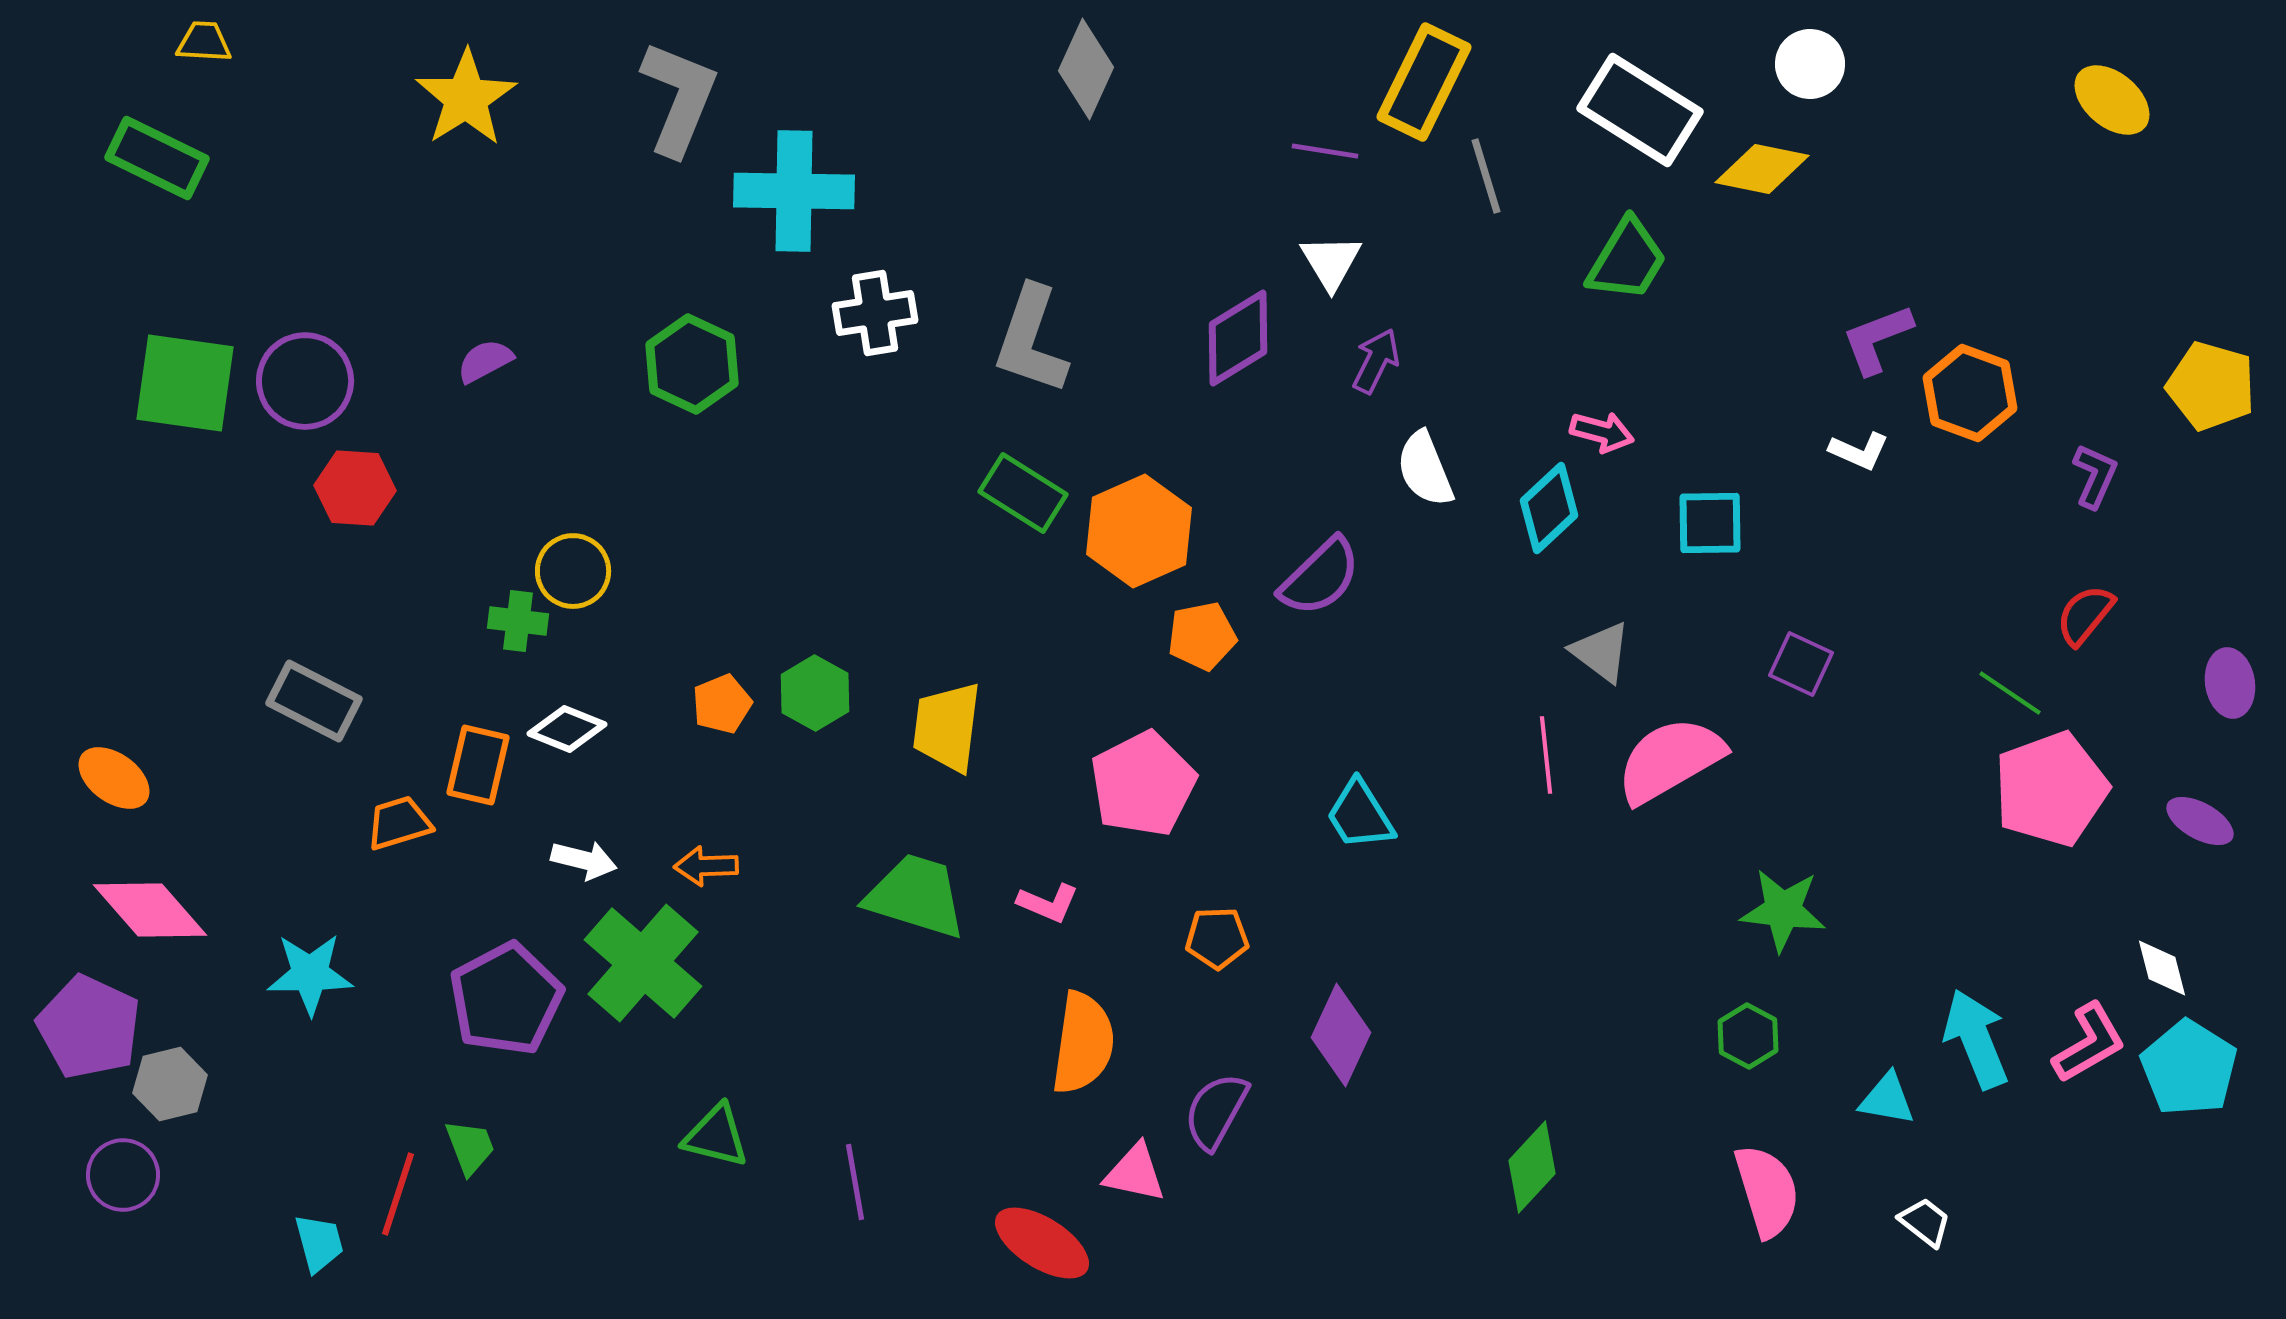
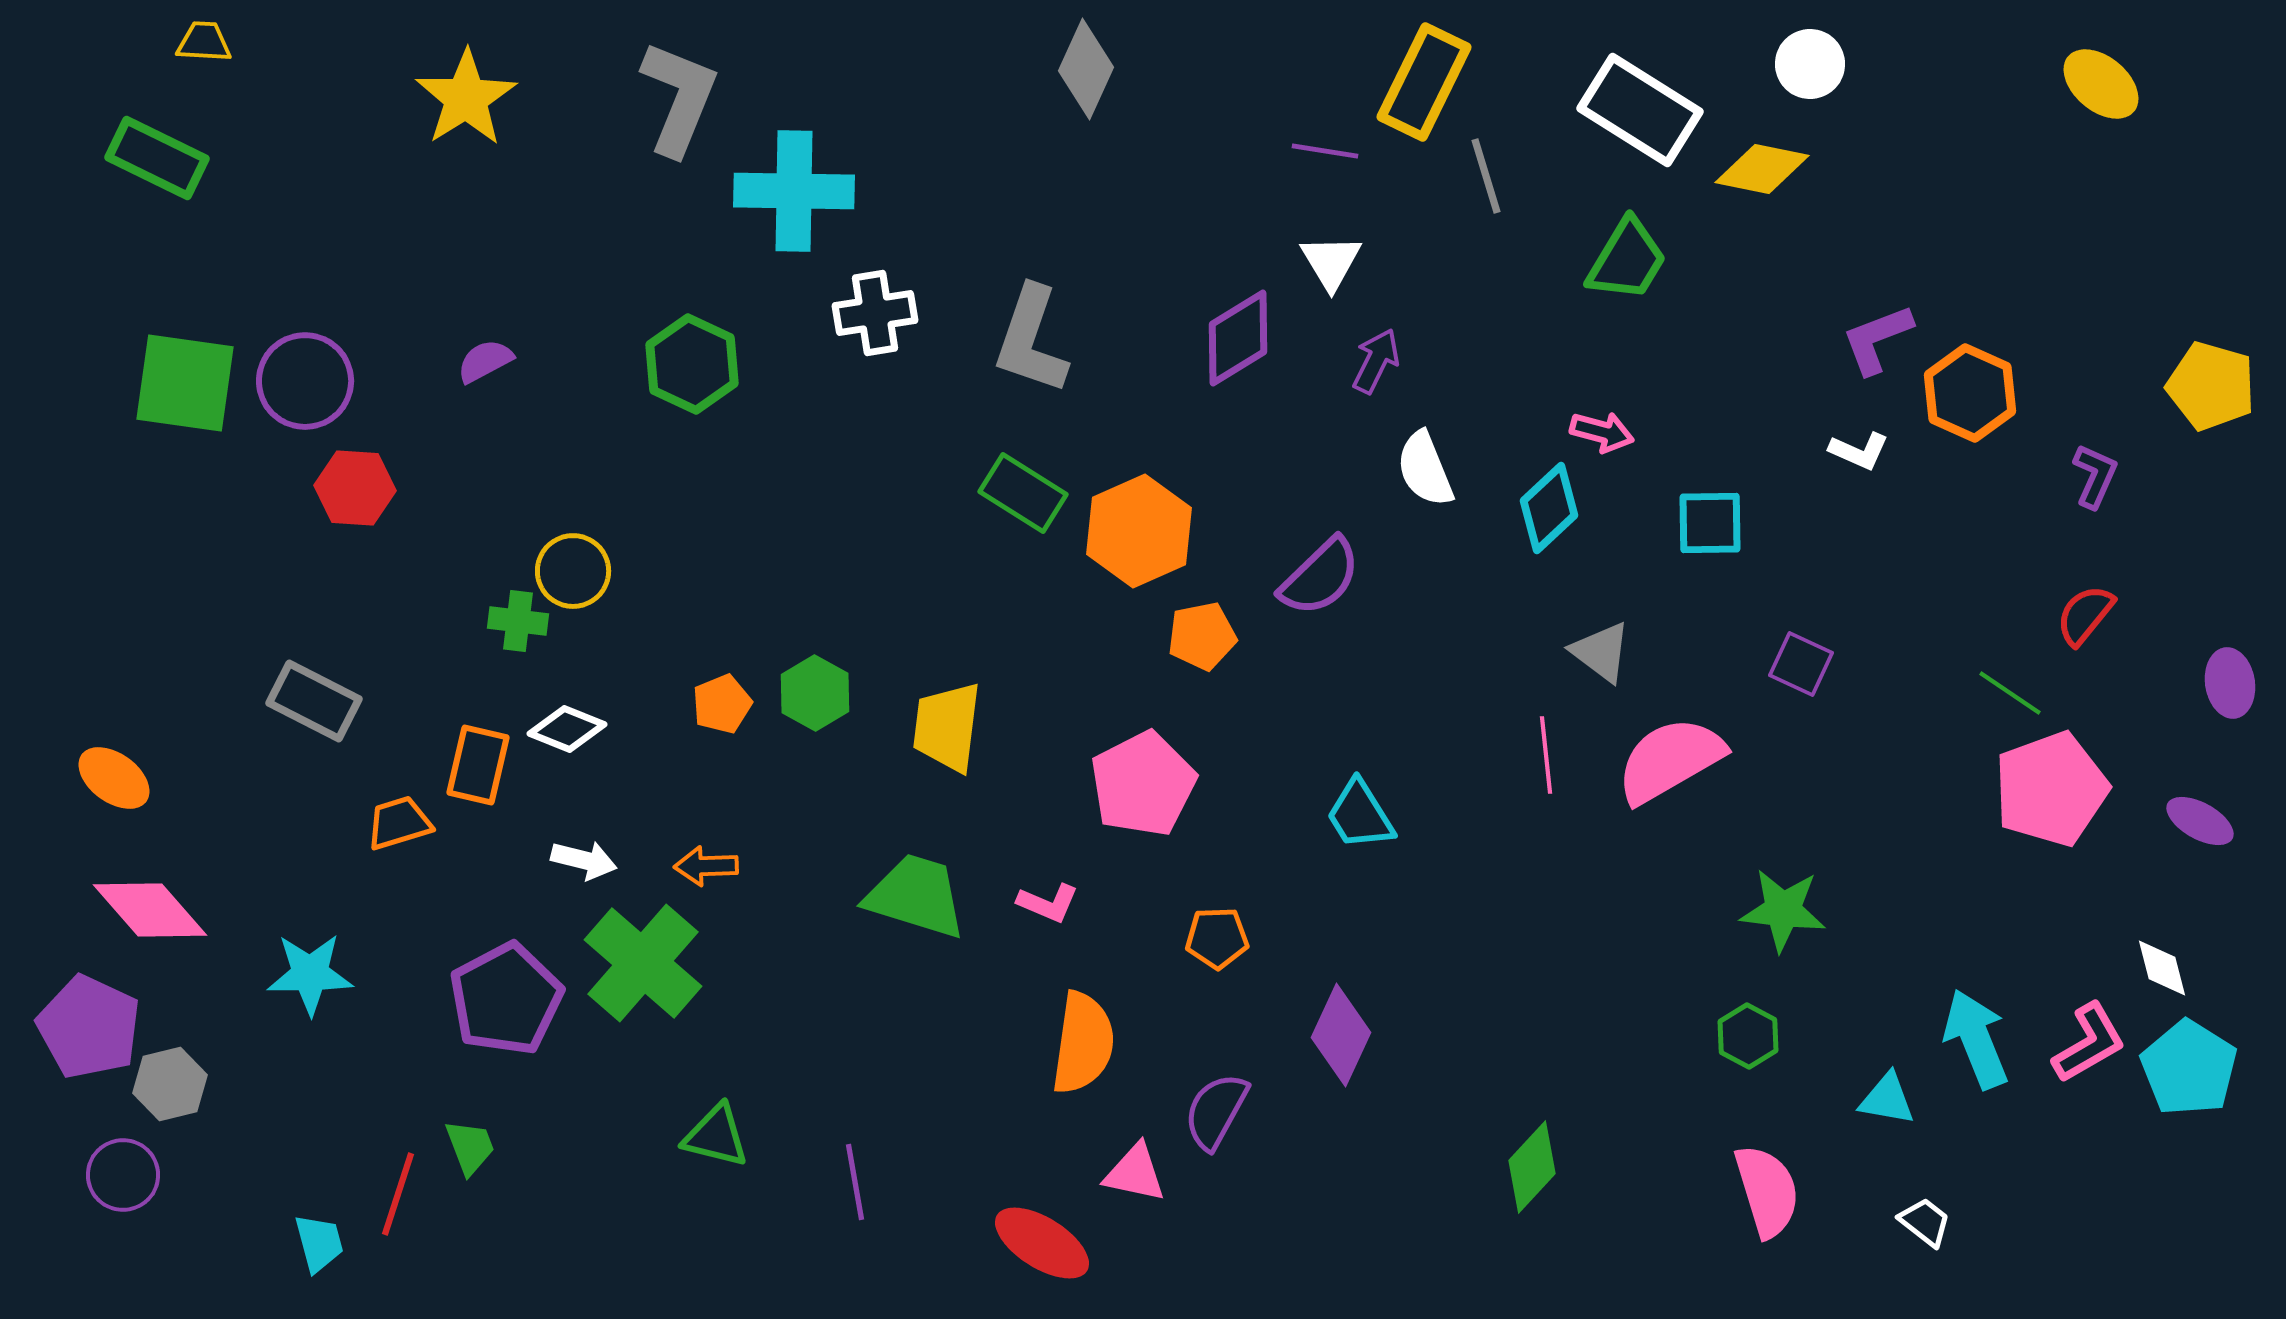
yellow ellipse at (2112, 100): moved 11 px left, 16 px up
orange hexagon at (1970, 393): rotated 4 degrees clockwise
